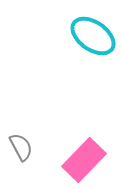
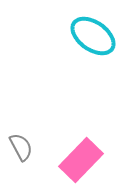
pink rectangle: moved 3 px left
